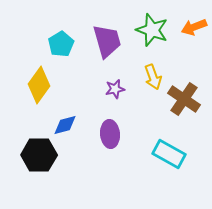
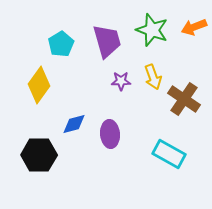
purple star: moved 6 px right, 8 px up; rotated 12 degrees clockwise
blue diamond: moved 9 px right, 1 px up
